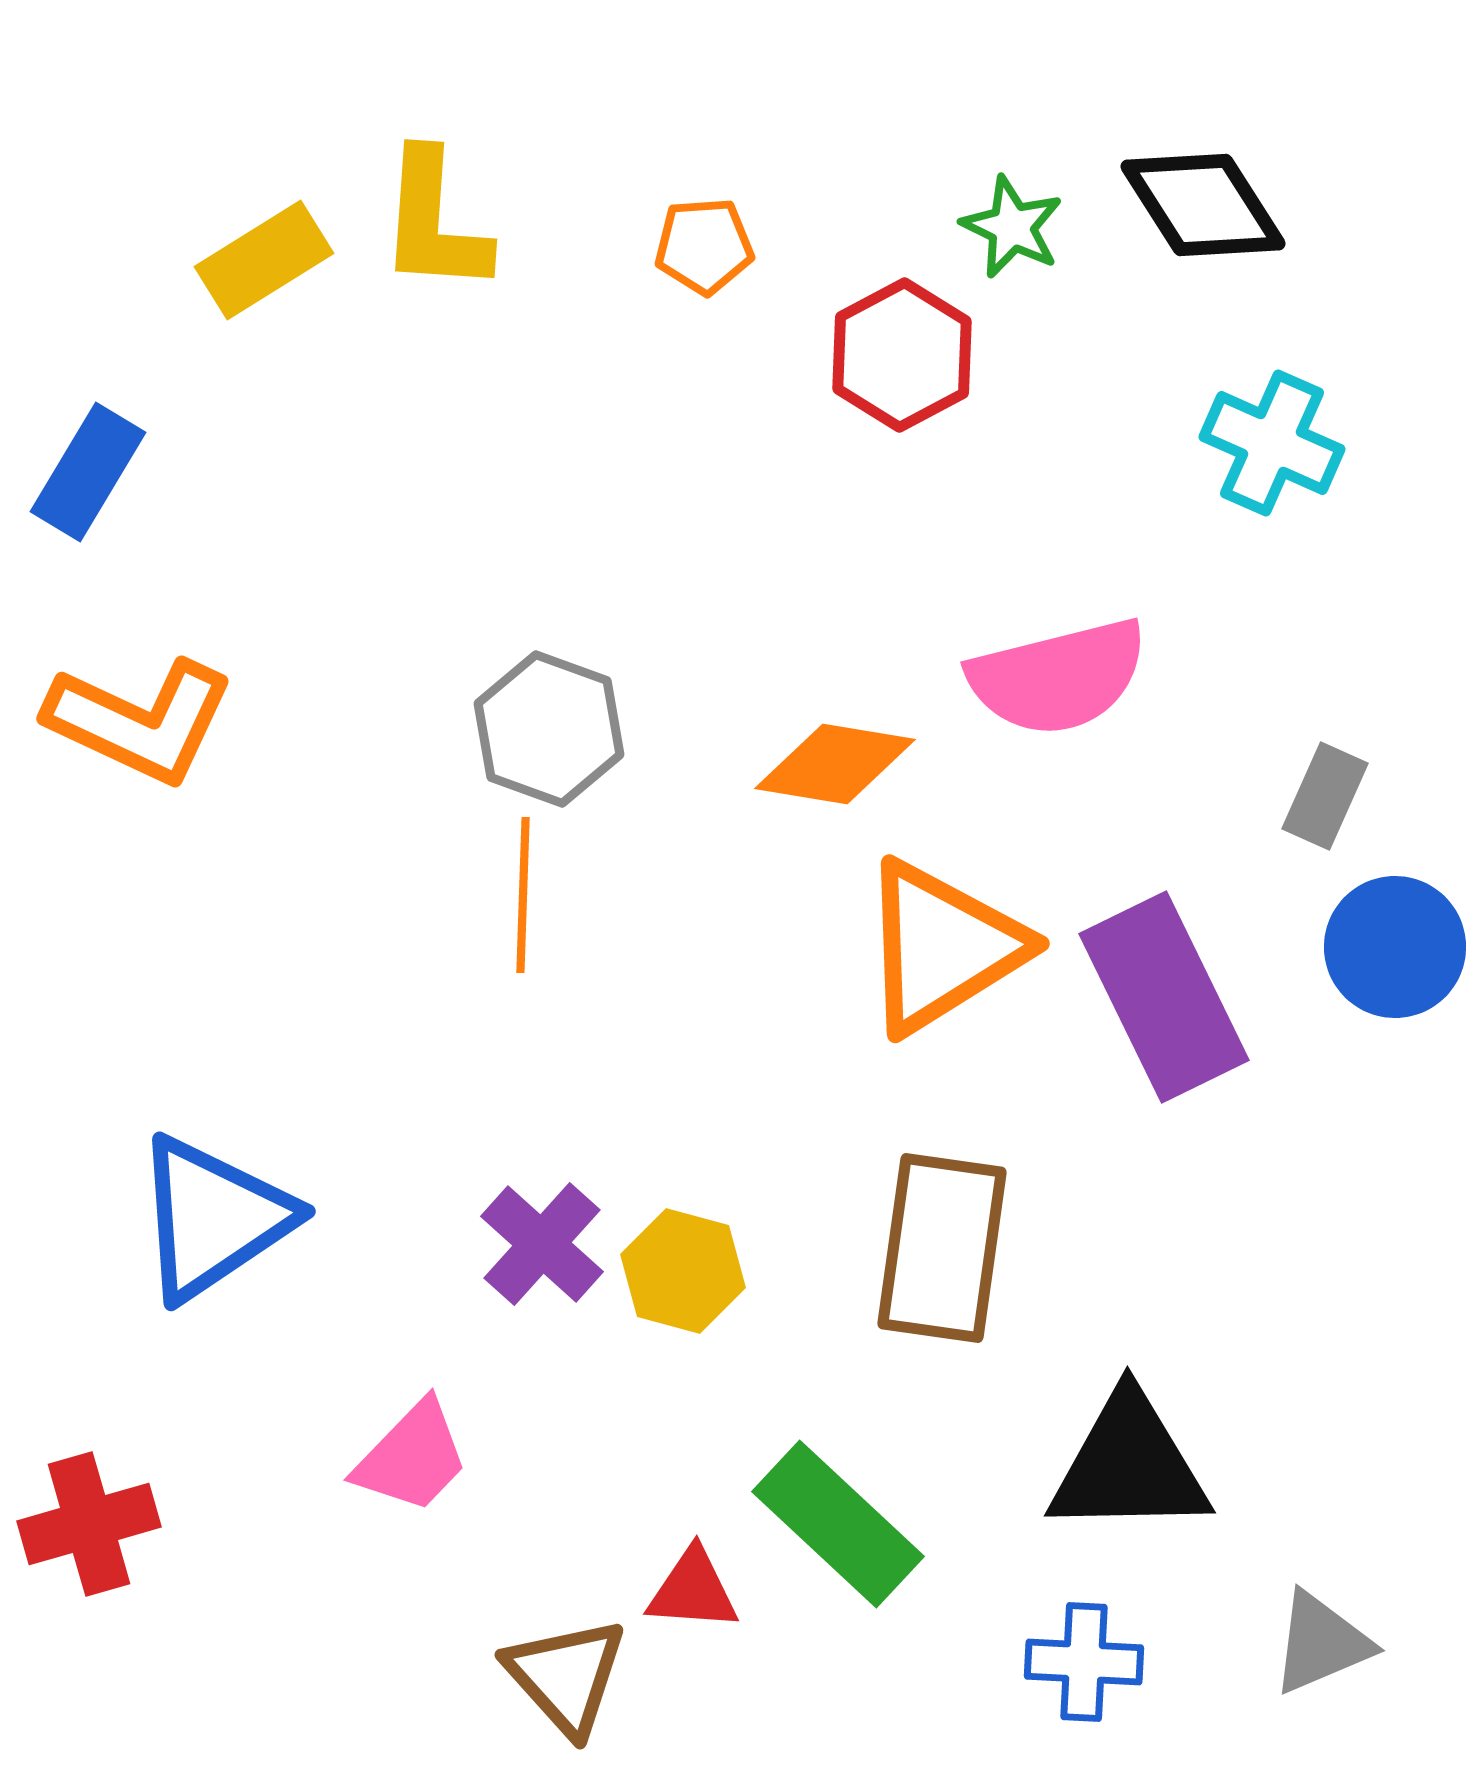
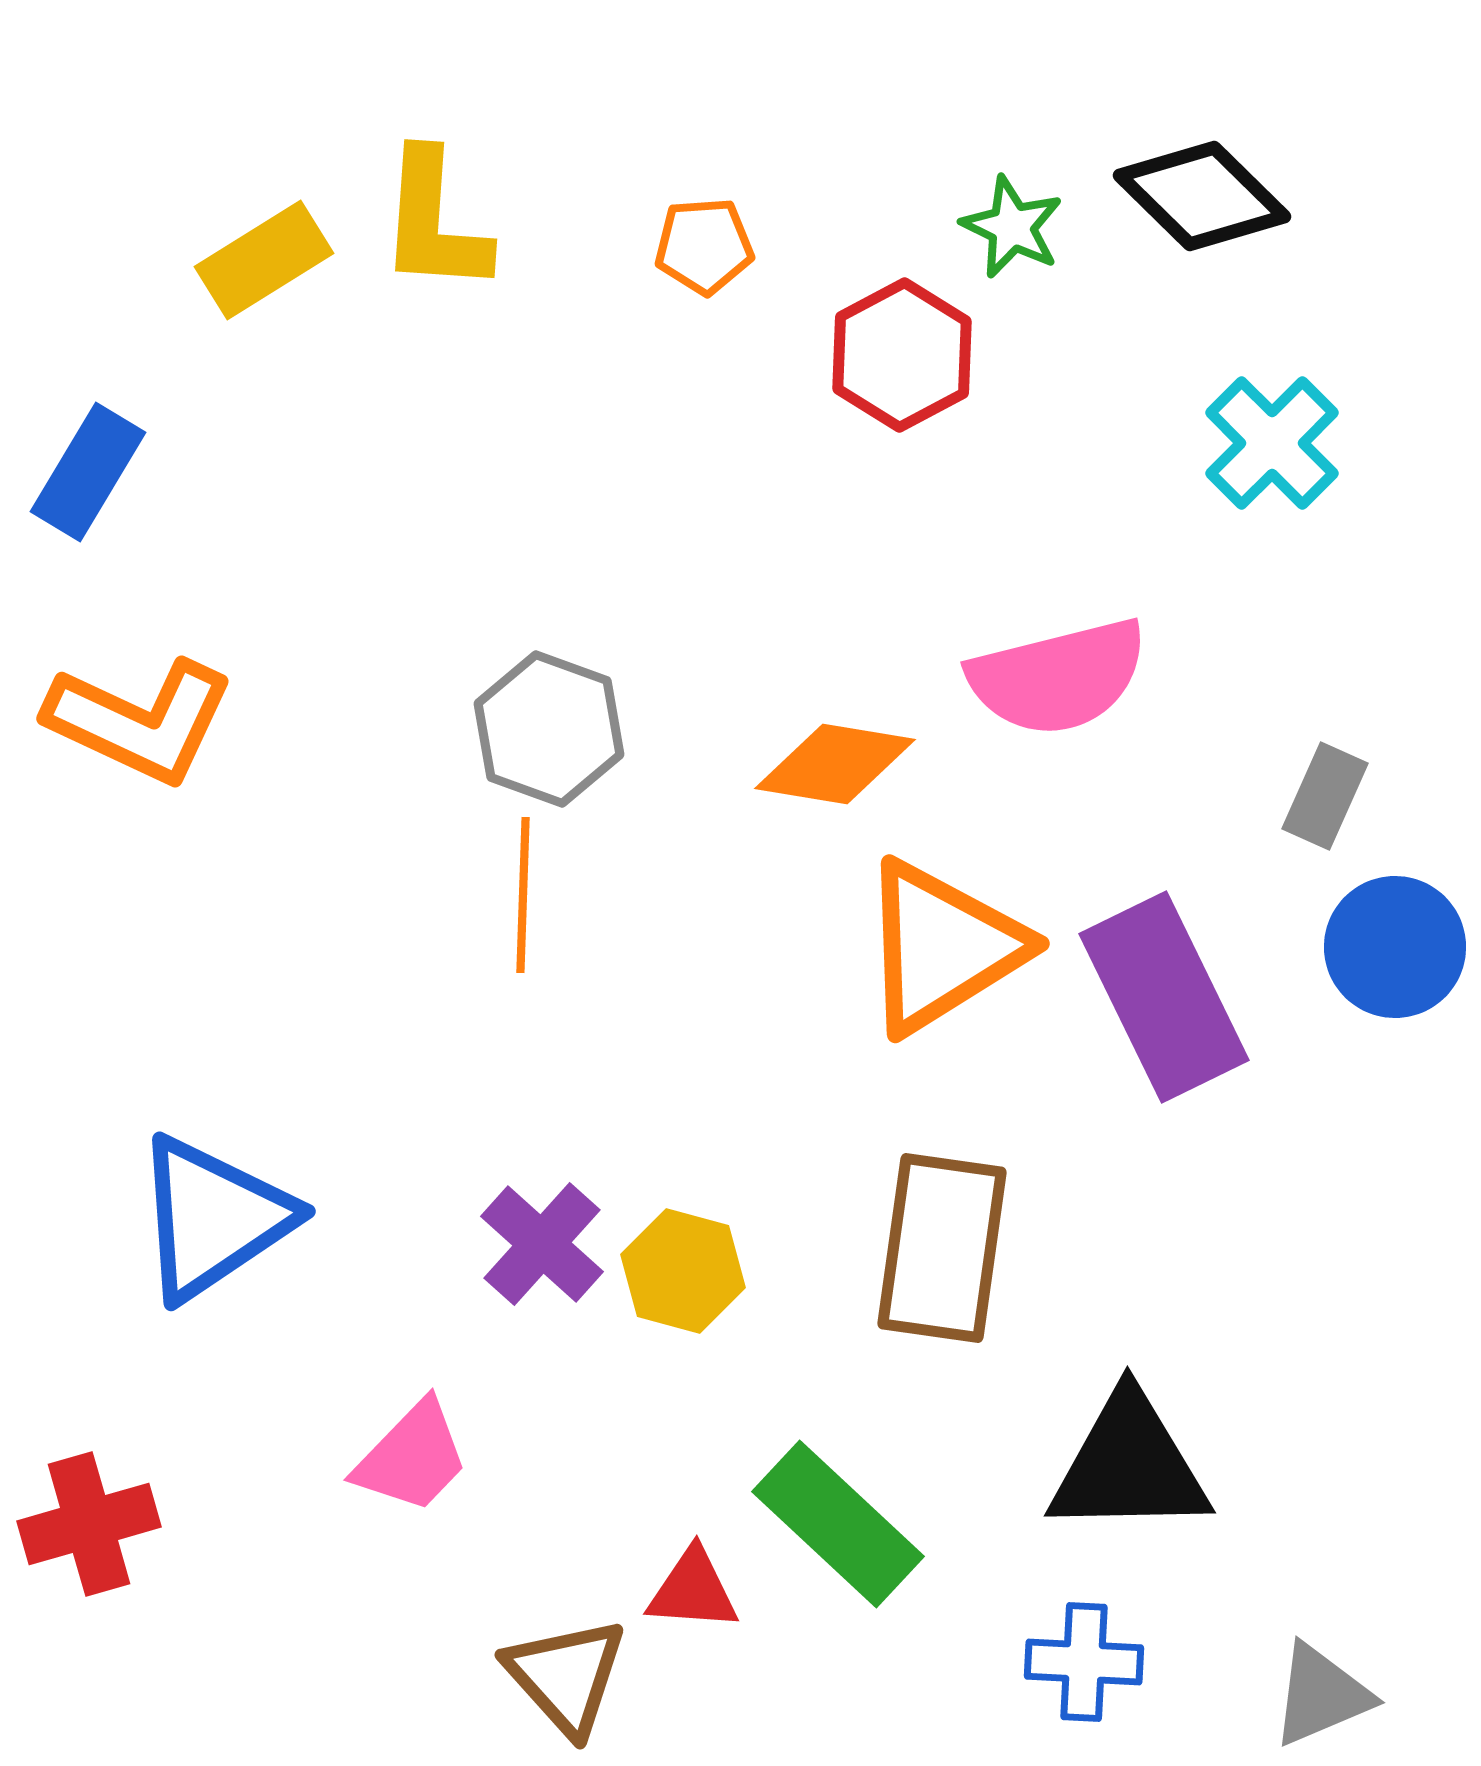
black diamond: moved 1 px left, 9 px up; rotated 13 degrees counterclockwise
cyan cross: rotated 21 degrees clockwise
gray triangle: moved 52 px down
